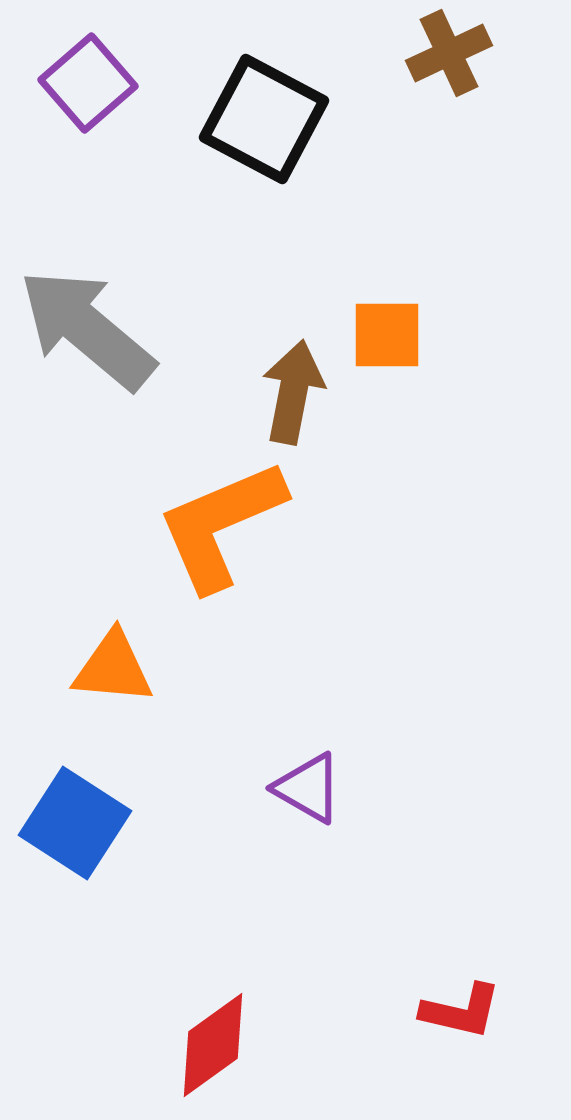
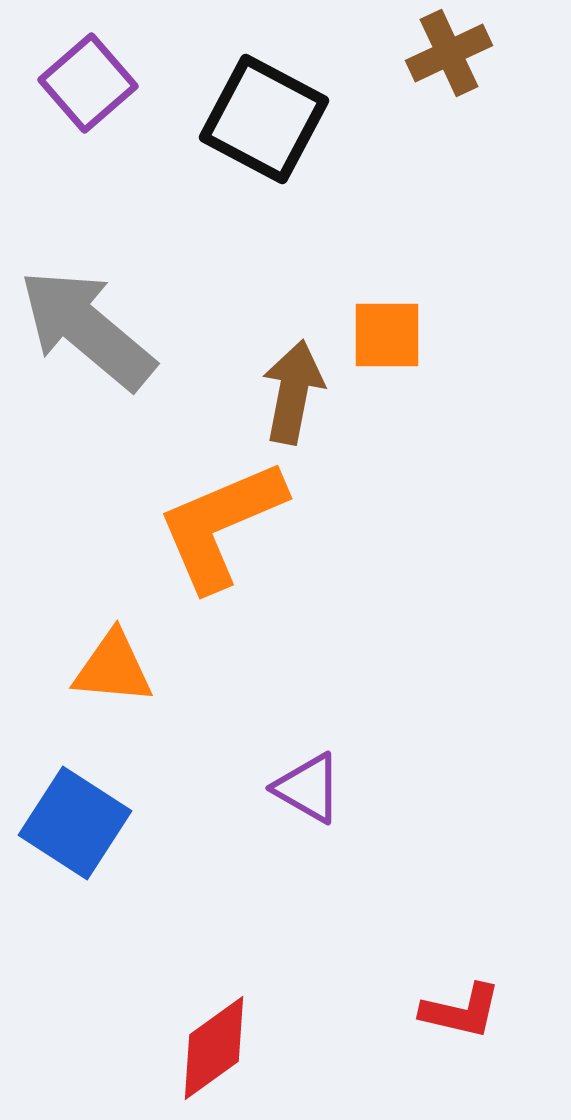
red diamond: moved 1 px right, 3 px down
